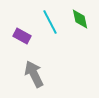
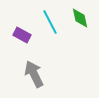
green diamond: moved 1 px up
purple rectangle: moved 1 px up
